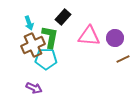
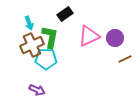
black rectangle: moved 2 px right, 3 px up; rotated 14 degrees clockwise
pink triangle: rotated 30 degrees counterclockwise
brown cross: moved 1 px left
brown line: moved 2 px right
purple arrow: moved 3 px right, 2 px down
